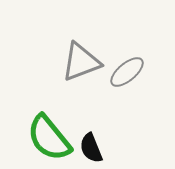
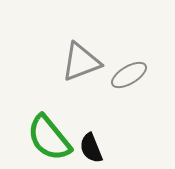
gray ellipse: moved 2 px right, 3 px down; rotated 9 degrees clockwise
